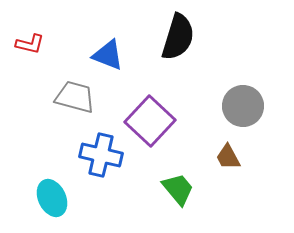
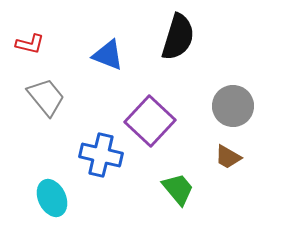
gray trapezoid: moved 29 px left; rotated 36 degrees clockwise
gray circle: moved 10 px left
brown trapezoid: rotated 32 degrees counterclockwise
